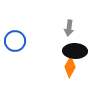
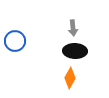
gray arrow: moved 4 px right; rotated 14 degrees counterclockwise
orange diamond: moved 11 px down
